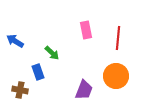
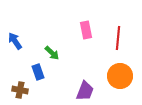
blue arrow: rotated 24 degrees clockwise
orange circle: moved 4 px right
purple trapezoid: moved 1 px right, 1 px down
